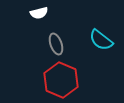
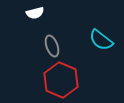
white semicircle: moved 4 px left
gray ellipse: moved 4 px left, 2 px down
